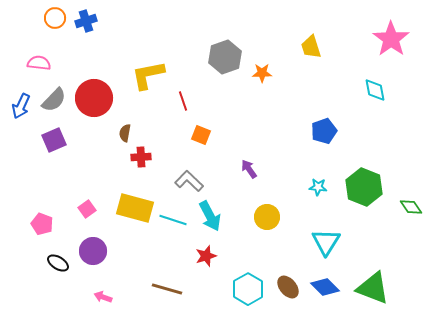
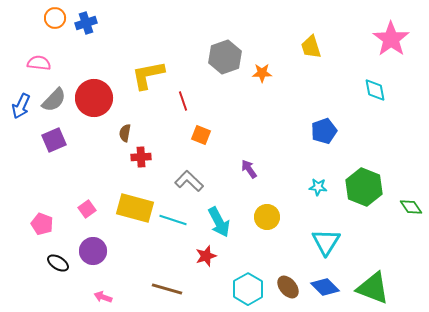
blue cross: moved 2 px down
cyan arrow: moved 9 px right, 6 px down
